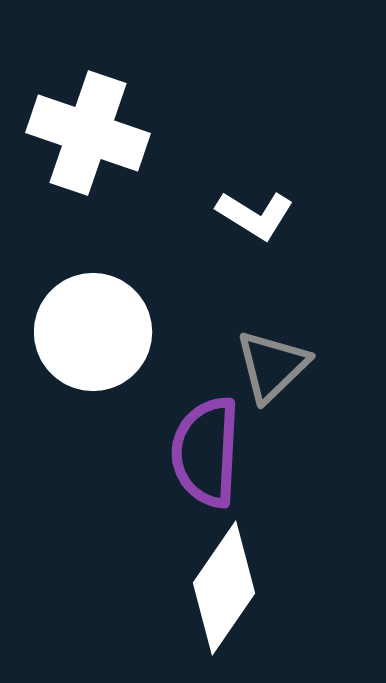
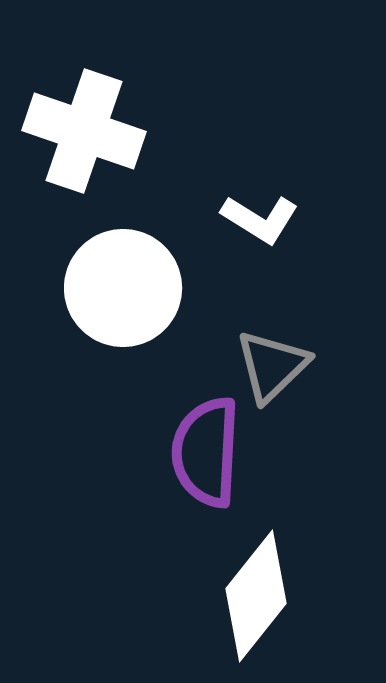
white cross: moved 4 px left, 2 px up
white L-shape: moved 5 px right, 4 px down
white circle: moved 30 px right, 44 px up
white diamond: moved 32 px right, 8 px down; rotated 4 degrees clockwise
